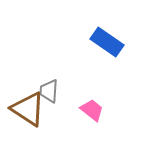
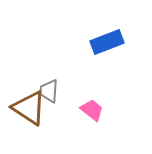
blue rectangle: rotated 56 degrees counterclockwise
brown triangle: moved 1 px right, 1 px up
